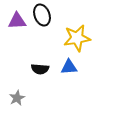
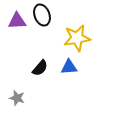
black semicircle: moved 1 px up; rotated 54 degrees counterclockwise
gray star: rotated 28 degrees counterclockwise
